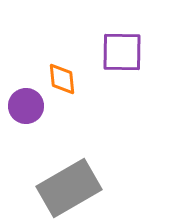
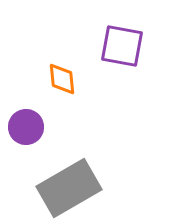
purple square: moved 6 px up; rotated 9 degrees clockwise
purple circle: moved 21 px down
